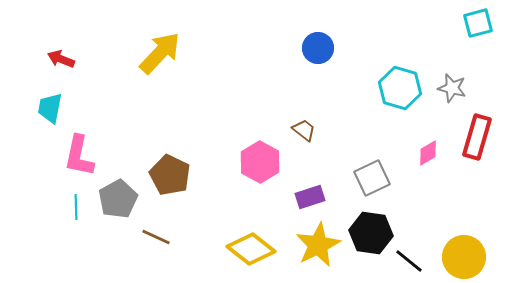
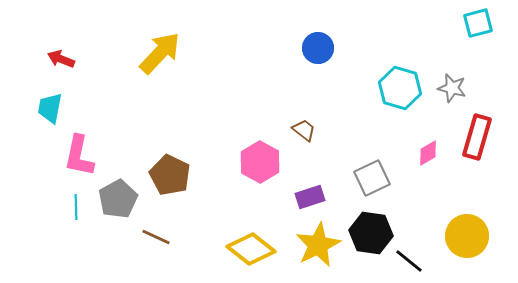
yellow circle: moved 3 px right, 21 px up
